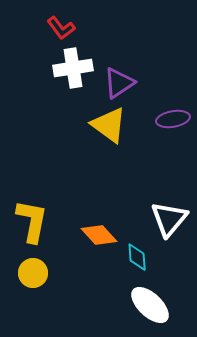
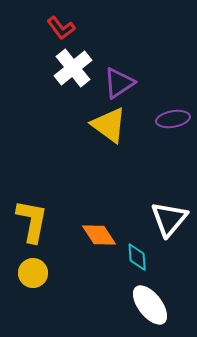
white cross: rotated 30 degrees counterclockwise
orange diamond: rotated 9 degrees clockwise
white ellipse: rotated 9 degrees clockwise
